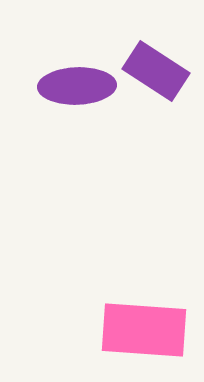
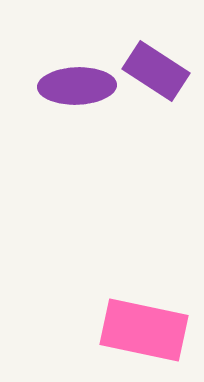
pink rectangle: rotated 8 degrees clockwise
